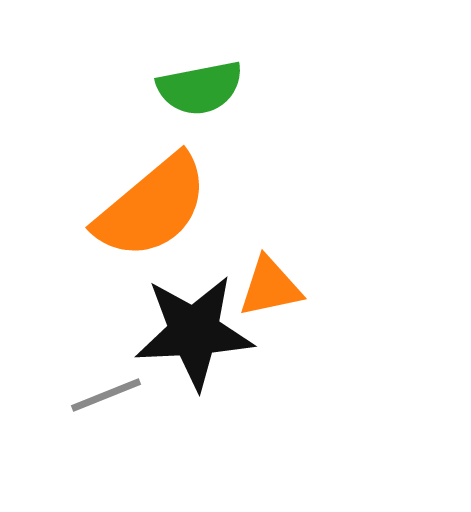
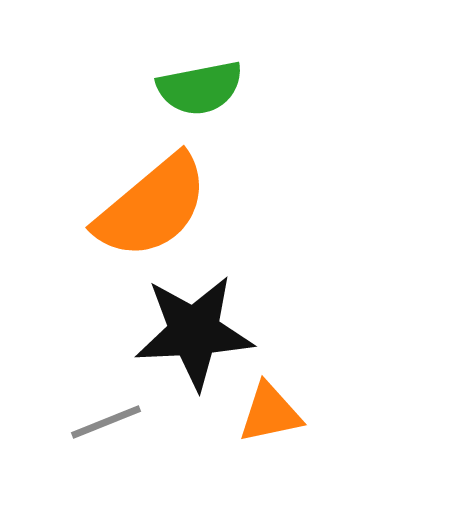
orange triangle: moved 126 px down
gray line: moved 27 px down
